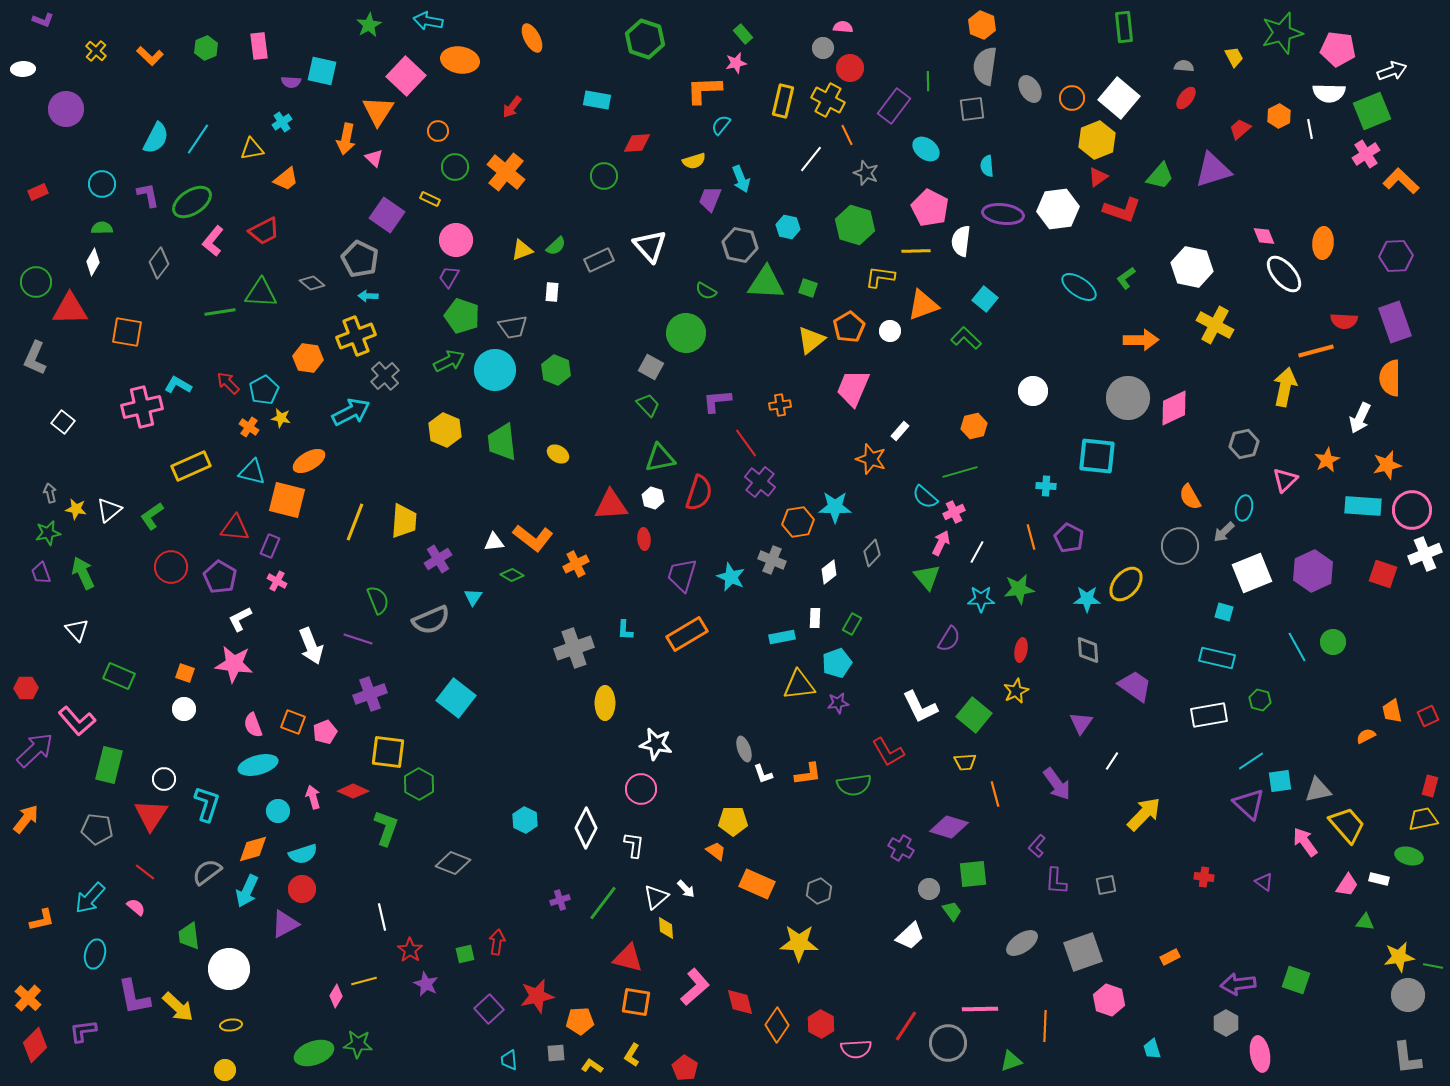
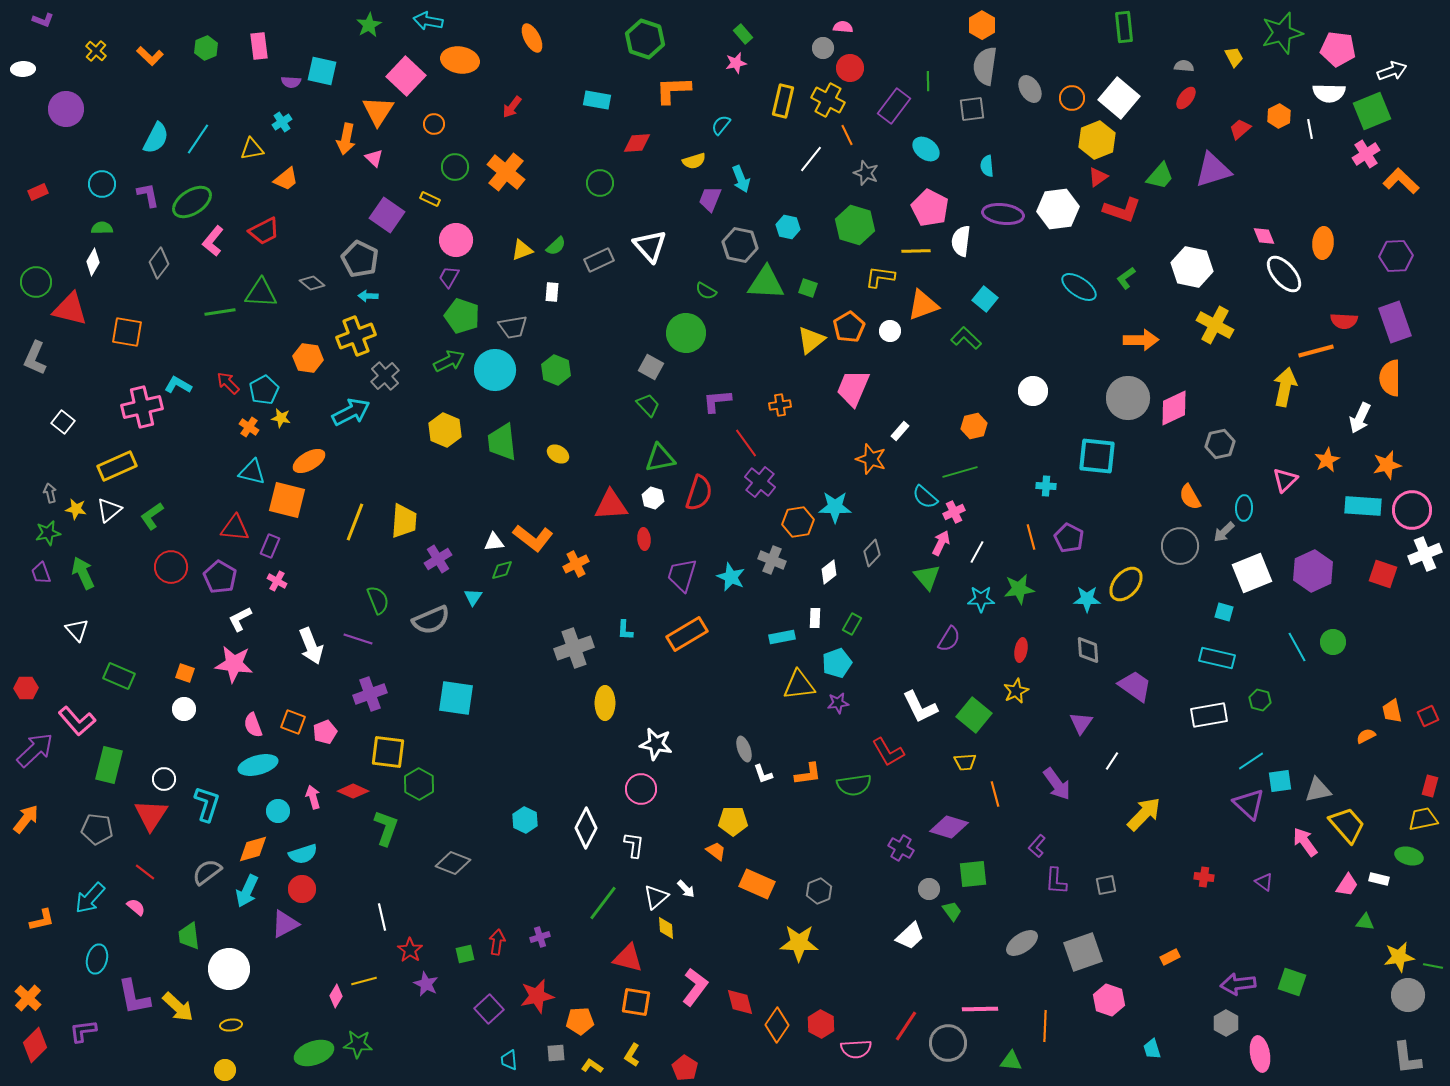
orange hexagon at (982, 25): rotated 8 degrees clockwise
orange L-shape at (704, 90): moved 31 px left
orange circle at (438, 131): moved 4 px left, 7 px up
green circle at (604, 176): moved 4 px left, 7 px down
red triangle at (70, 309): rotated 15 degrees clockwise
gray hexagon at (1244, 444): moved 24 px left
yellow rectangle at (191, 466): moved 74 px left
cyan ellipse at (1244, 508): rotated 10 degrees counterclockwise
green diamond at (512, 575): moved 10 px left, 5 px up; rotated 45 degrees counterclockwise
cyan square at (456, 698): rotated 30 degrees counterclockwise
purple cross at (560, 900): moved 20 px left, 37 px down
cyan ellipse at (95, 954): moved 2 px right, 5 px down
green square at (1296, 980): moved 4 px left, 2 px down
pink L-shape at (695, 987): rotated 12 degrees counterclockwise
green triangle at (1011, 1061): rotated 25 degrees clockwise
